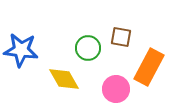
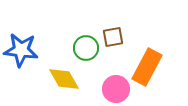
brown square: moved 8 px left; rotated 20 degrees counterclockwise
green circle: moved 2 px left
orange rectangle: moved 2 px left
